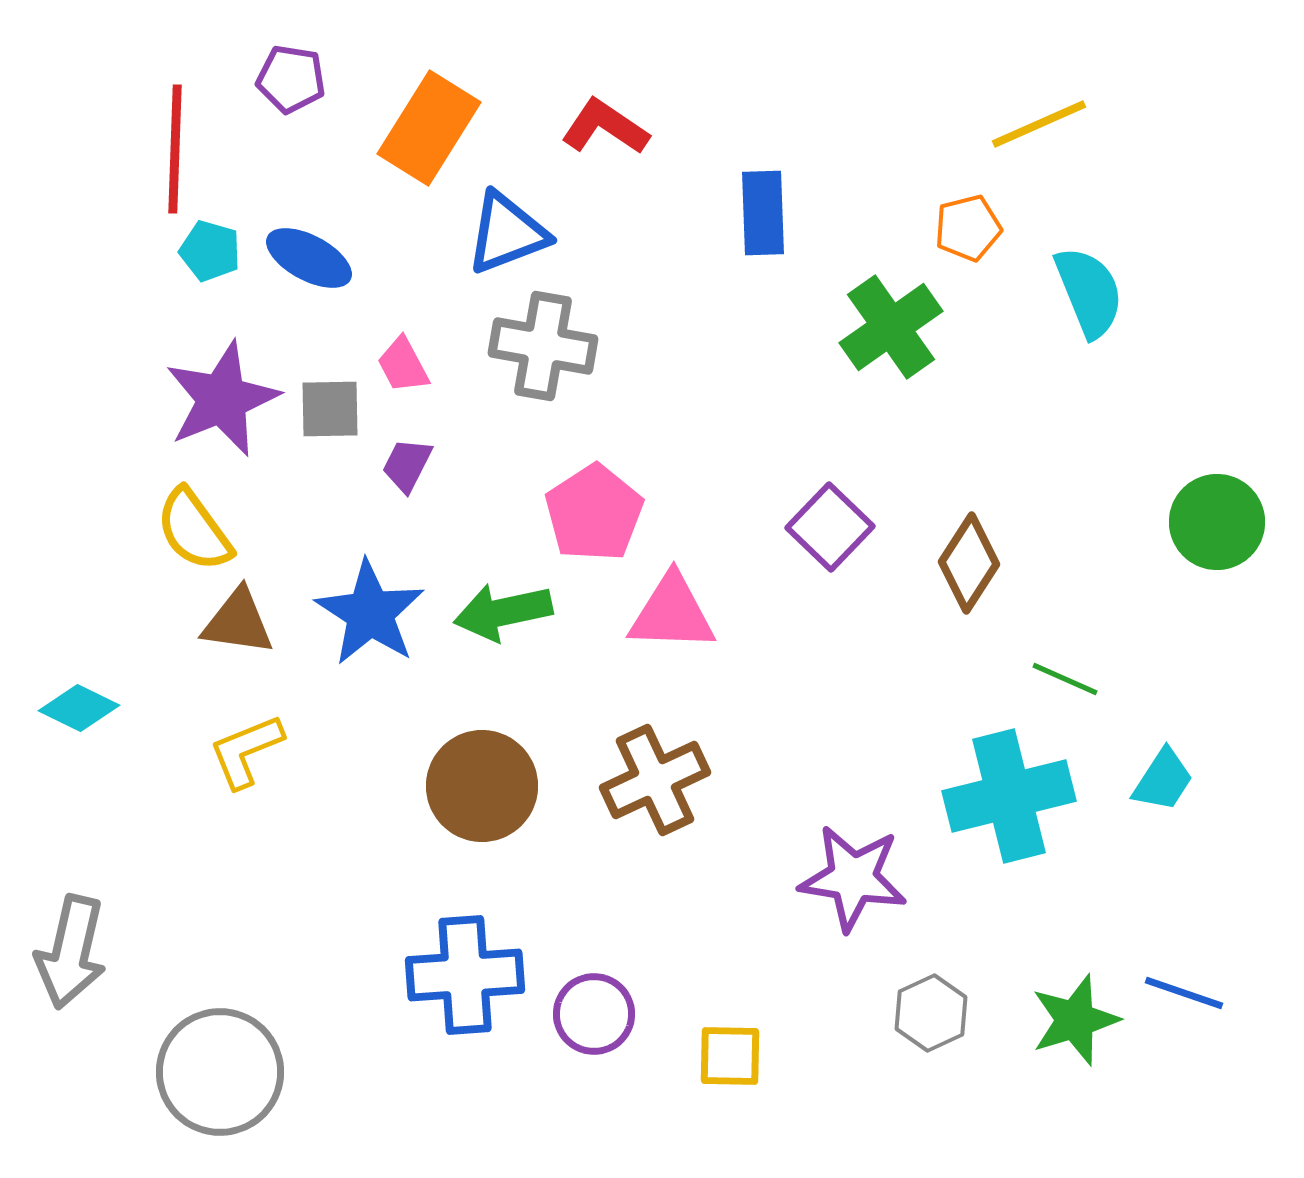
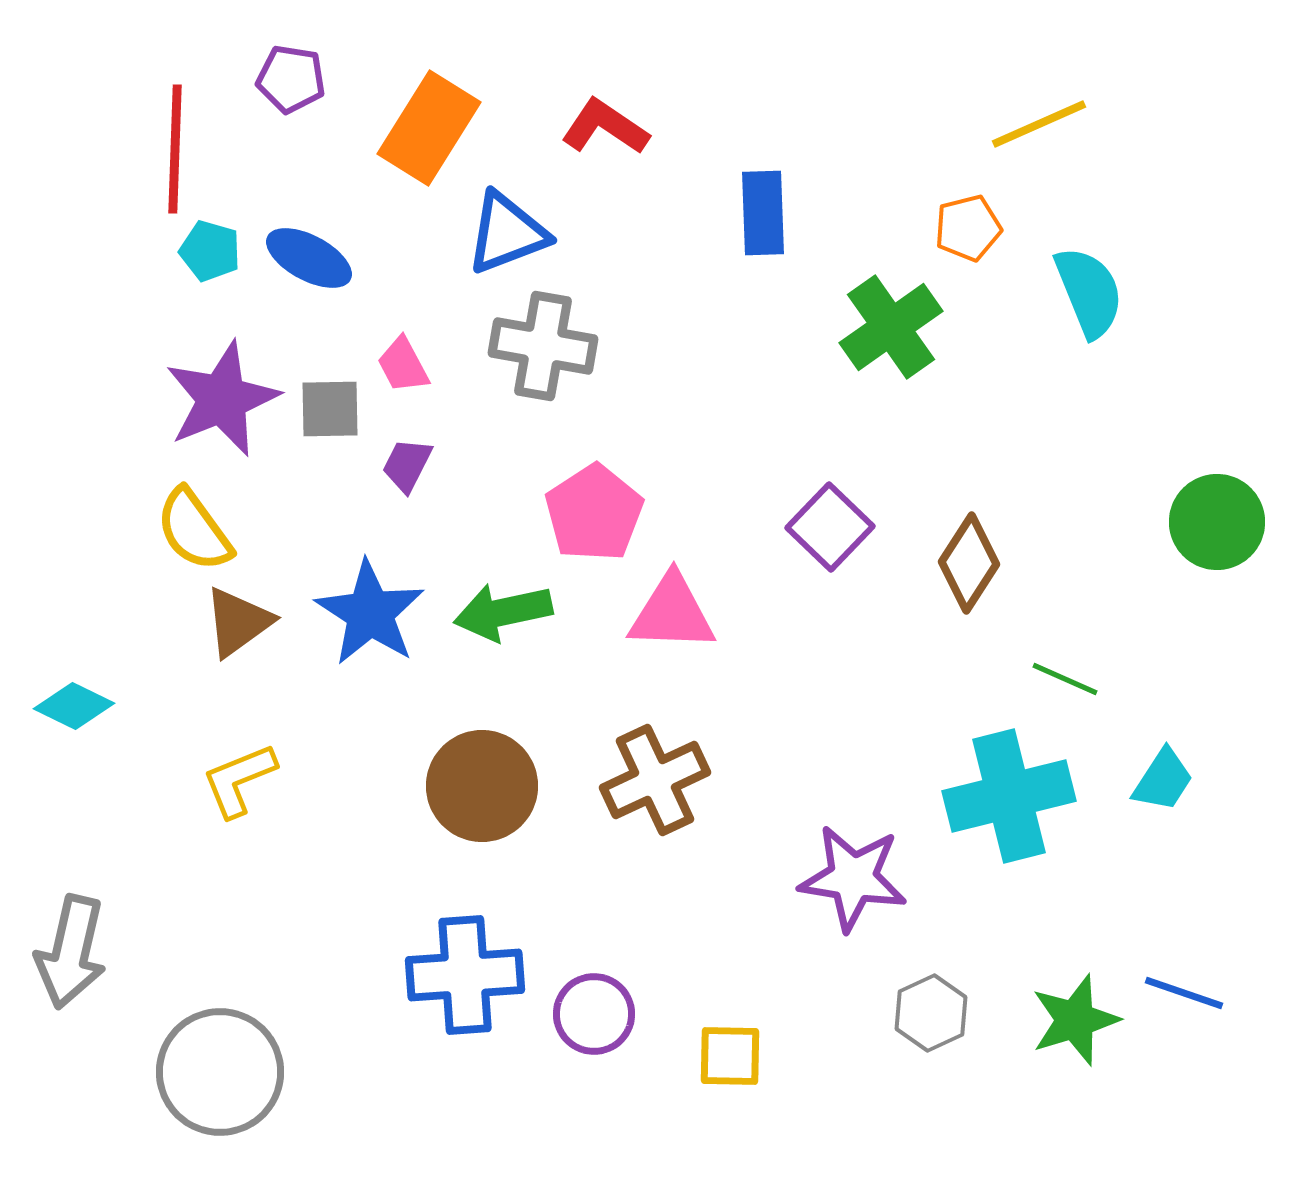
brown triangle at (238, 622): rotated 44 degrees counterclockwise
cyan diamond at (79, 708): moved 5 px left, 2 px up
yellow L-shape at (246, 751): moved 7 px left, 29 px down
